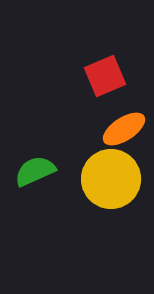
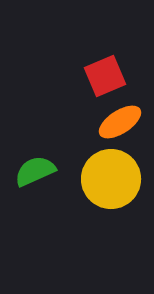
orange ellipse: moved 4 px left, 7 px up
